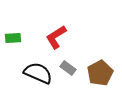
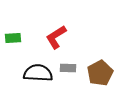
gray rectangle: rotated 35 degrees counterclockwise
black semicircle: rotated 20 degrees counterclockwise
